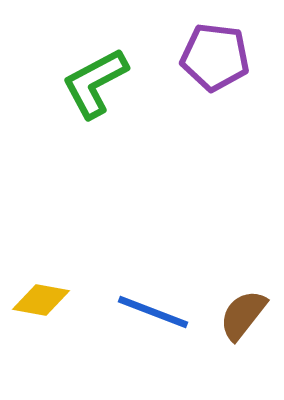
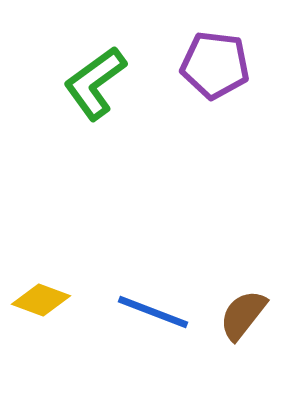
purple pentagon: moved 8 px down
green L-shape: rotated 8 degrees counterclockwise
yellow diamond: rotated 10 degrees clockwise
